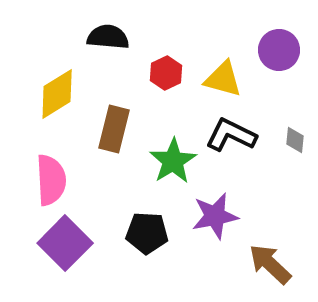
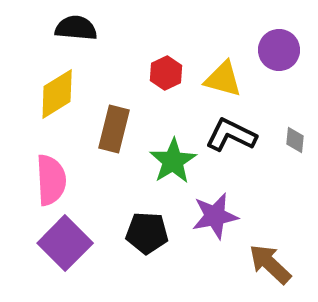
black semicircle: moved 32 px left, 9 px up
